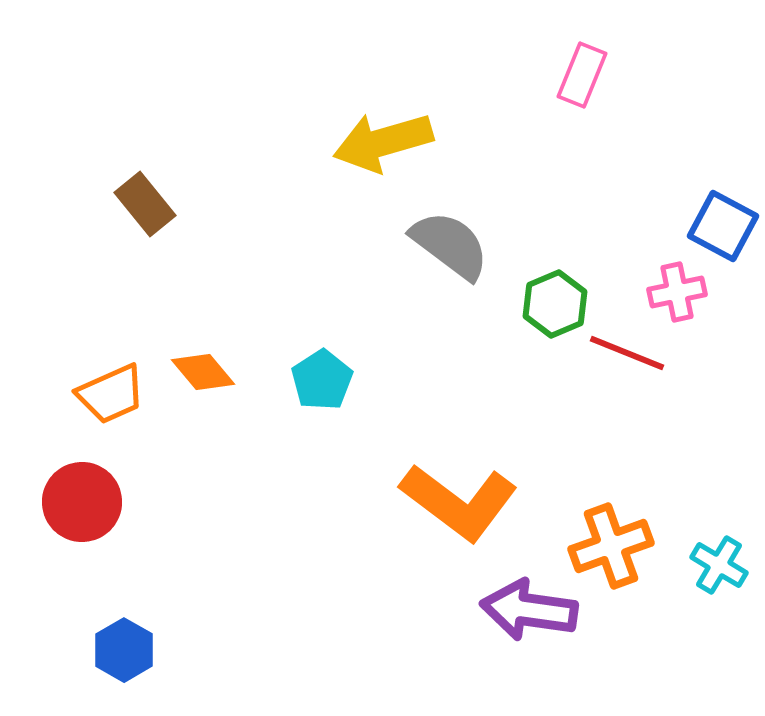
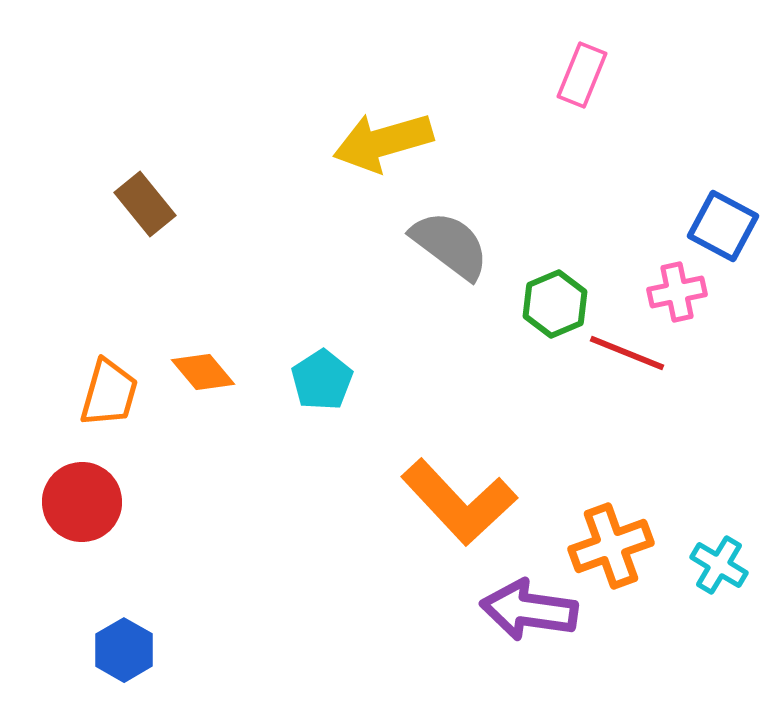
orange trapezoid: moved 2 px left, 1 px up; rotated 50 degrees counterclockwise
orange L-shape: rotated 10 degrees clockwise
